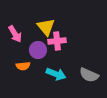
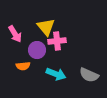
purple circle: moved 1 px left
